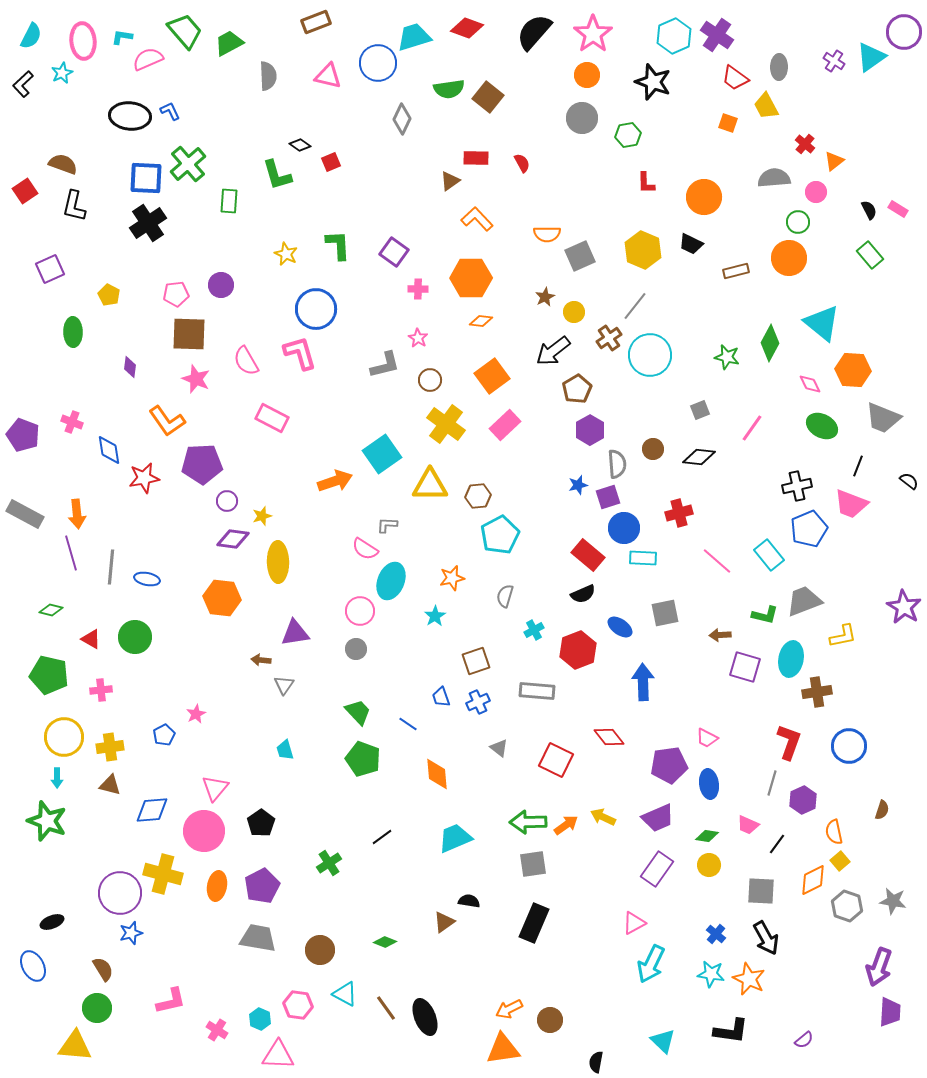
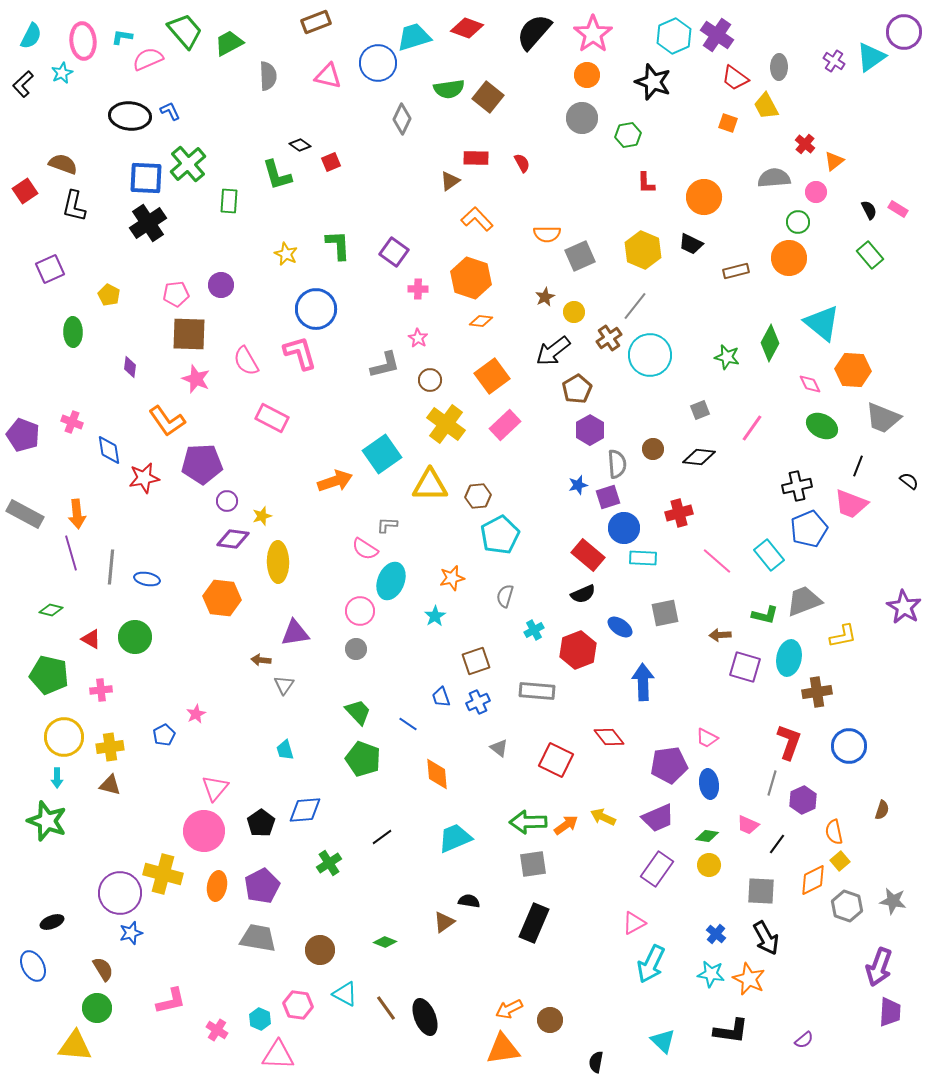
orange hexagon at (471, 278): rotated 18 degrees clockwise
cyan ellipse at (791, 659): moved 2 px left, 1 px up
blue diamond at (152, 810): moved 153 px right
